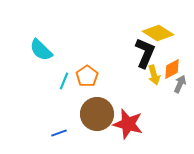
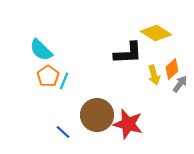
yellow diamond: moved 2 px left
black L-shape: moved 17 px left; rotated 64 degrees clockwise
orange diamond: rotated 15 degrees counterclockwise
orange pentagon: moved 39 px left
gray arrow: rotated 12 degrees clockwise
brown circle: moved 1 px down
blue line: moved 4 px right, 1 px up; rotated 63 degrees clockwise
